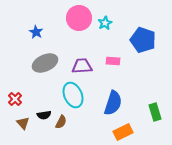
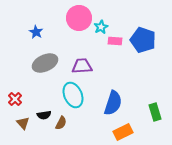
cyan star: moved 4 px left, 4 px down
pink rectangle: moved 2 px right, 20 px up
brown semicircle: moved 1 px down
